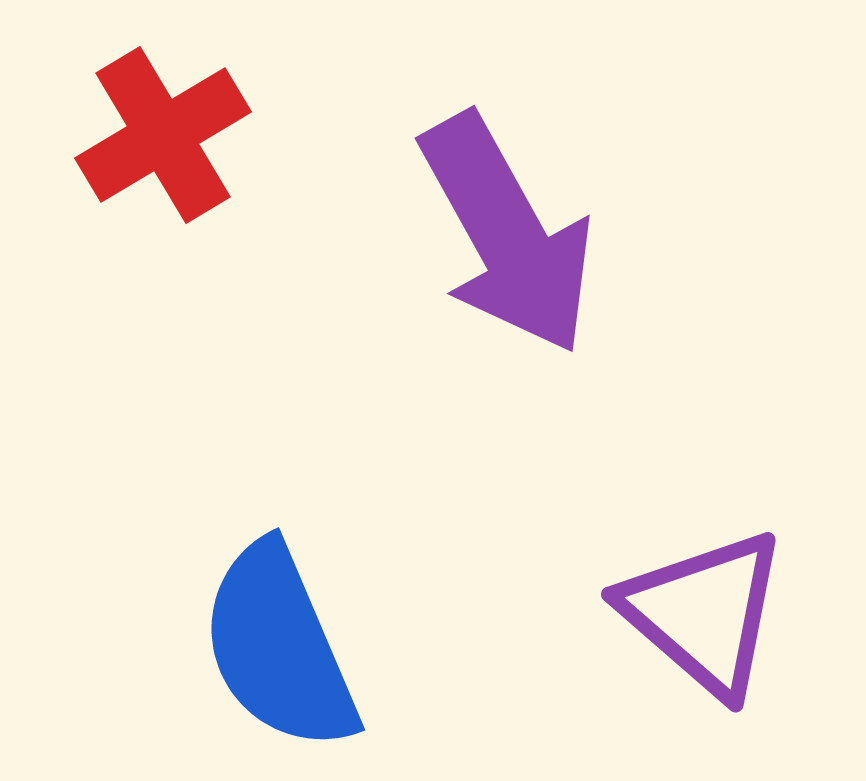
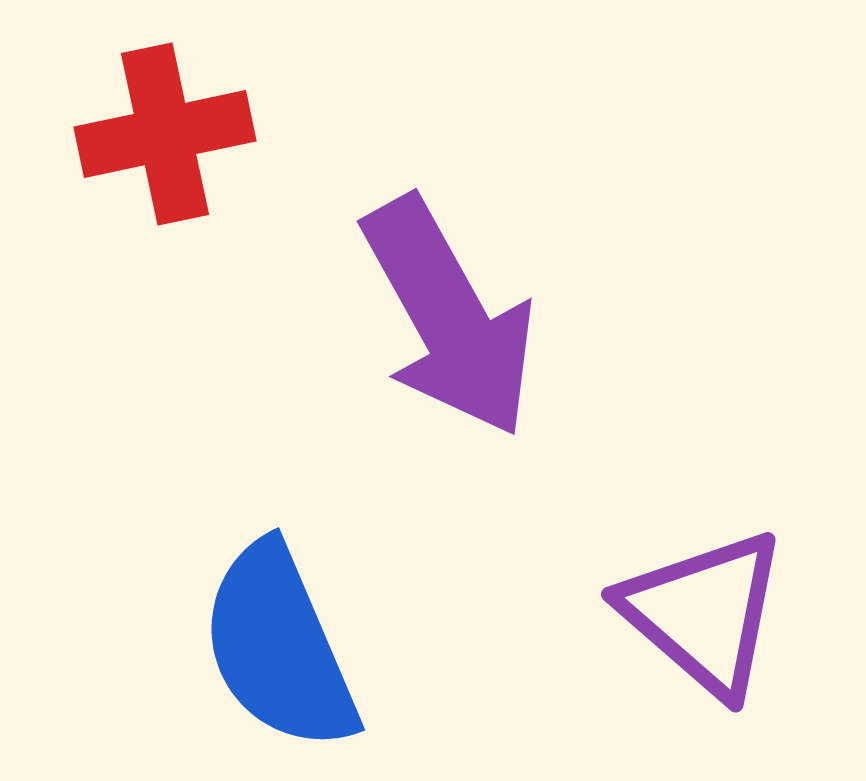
red cross: moved 2 px right, 1 px up; rotated 19 degrees clockwise
purple arrow: moved 58 px left, 83 px down
